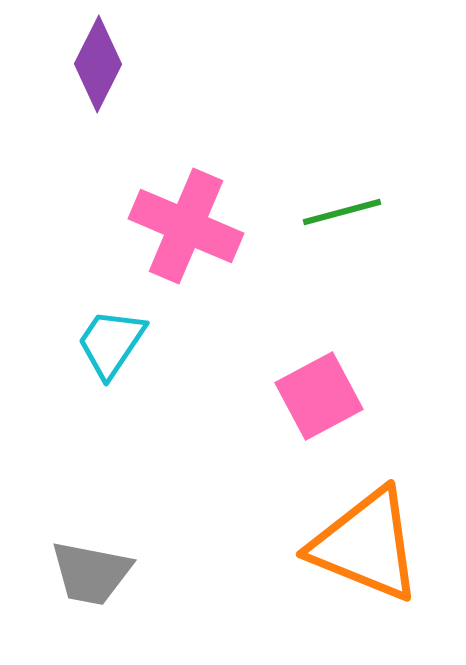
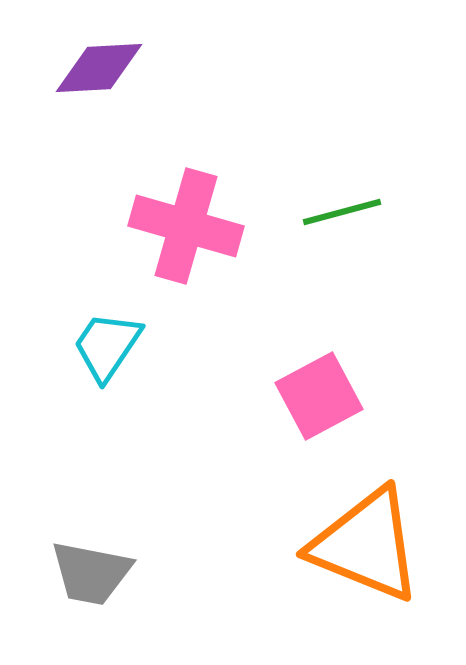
purple diamond: moved 1 px right, 4 px down; rotated 60 degrees clockwise
pink cross: rotated 7 degrees counterclockwise
cyan trapezoid: moved 4 px left, 3 px down
